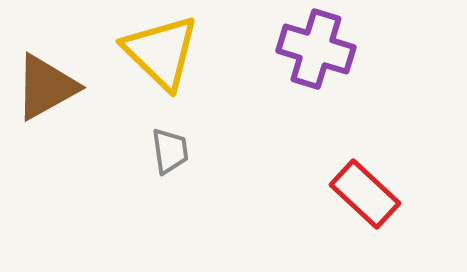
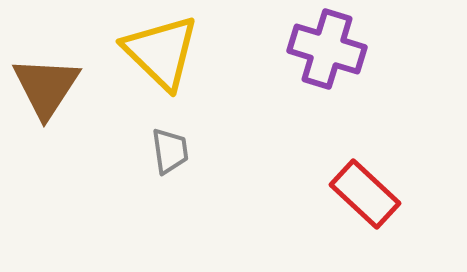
purple cross: moved 11 px right
brown triangle: rotated 28 degrees counterclockwise
